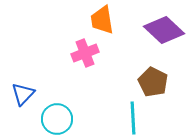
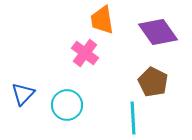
purple diamond: moved 6 px left, 2 px down; rotated 12 degrees clockwise
pink cross: rotated 32 degrees counterclockwise
cyan circle: moved 10 px right, 14 px up
